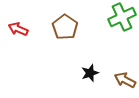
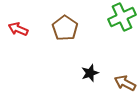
brown pentagon: moved 1 px down
brown arrow: moved 3 px down
